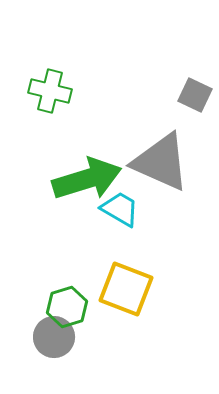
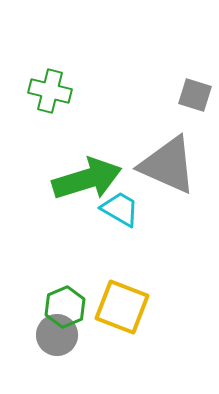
gray square: rotated 8 degrees counterclockwise
gray triangle: moved 7 px right, 3 px down
yellow square: moved 4 px left, 18 px down
green hexagon: moved 2 px left; rotated 6 degrees counterclockwise
gray circle: moved 3 px right, 2 px up
